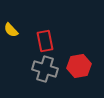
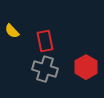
yellow semicircle: moved 1 px right, 1 px down
red hexagon: moved 7 px right, 1 px down; rotated 20 degrees counterclockwise
